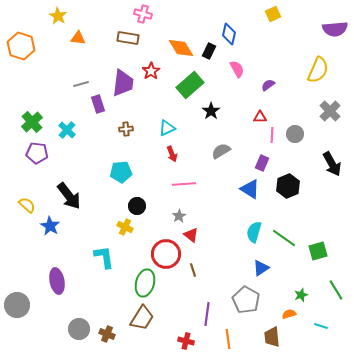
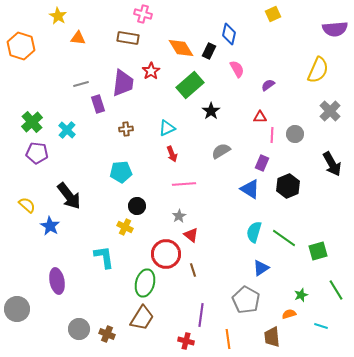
gray circle at (17, 305): moved 4 px down
purple line at (207, 314): moved 6 px left, 1 px down
